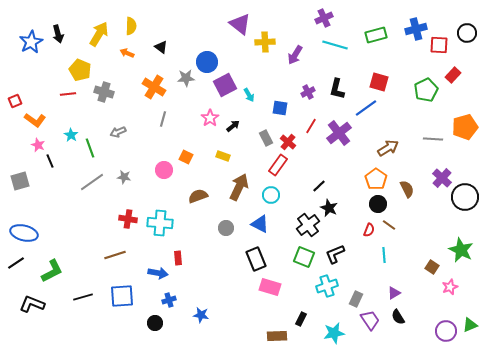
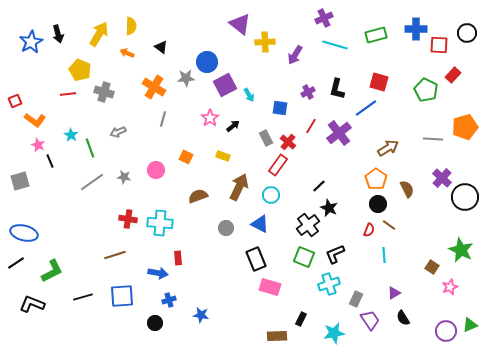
blue cross at (416, 29): rotated 15 degrees clockwise
green pentagon at (426, 90): rotated 20 degrees counterclockwise
pink circle at (164, 170): moved 8 px left
cyan cross at (327, 286): moved 2 px right, 2 px up
black semicircle at (398, 317): moved 5 px right, 1 px down
